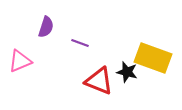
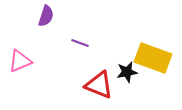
purple semicircle: moved 11 px up
black star: rotated 25 degrees counterclockwise
red triangle: moved 4 px down
